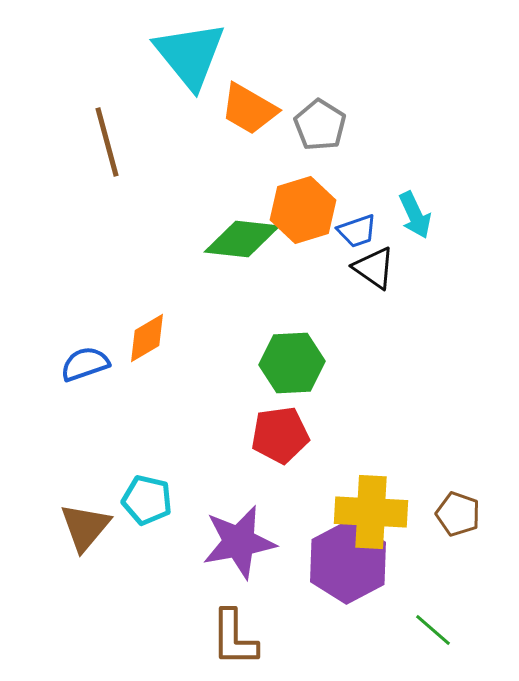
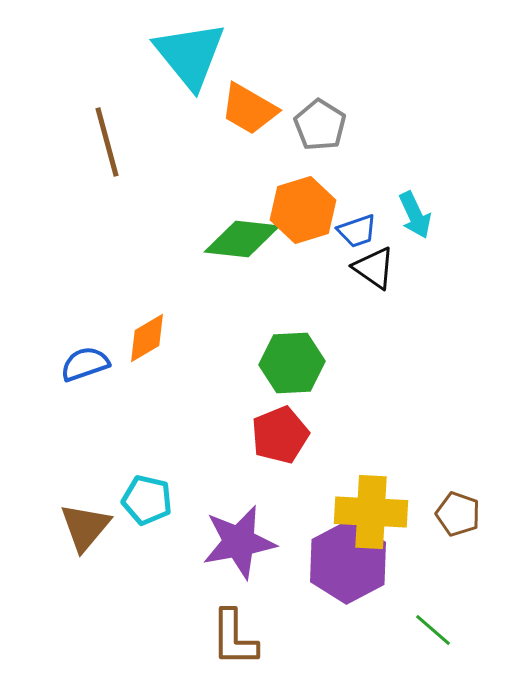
red pentagon: rotated 14 degrees counterclockwise
